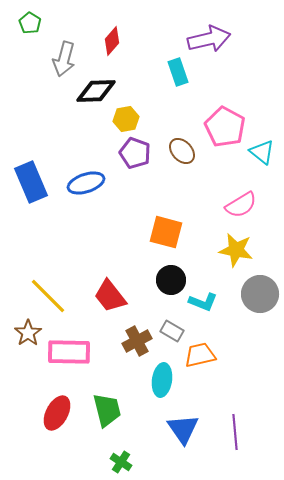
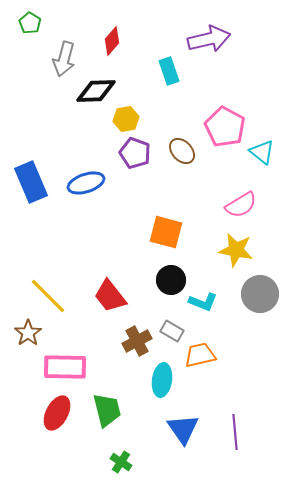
cyan rectangle: moved 9 px left, 1 px up
pink rectangle: moved 4 px left, 15 px down
